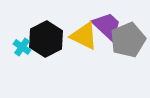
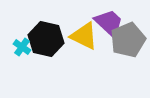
purple trapezoid: moved 2 px right, 3 px up
black hexagon: rotated 20 degrees counterclockwise
